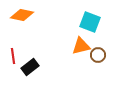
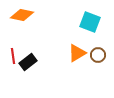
orange triangle: moved 4 px left, 7 px down; rotated 18 degrees counterclockwise
black rectangle: moved 2 px left, 5 px up
